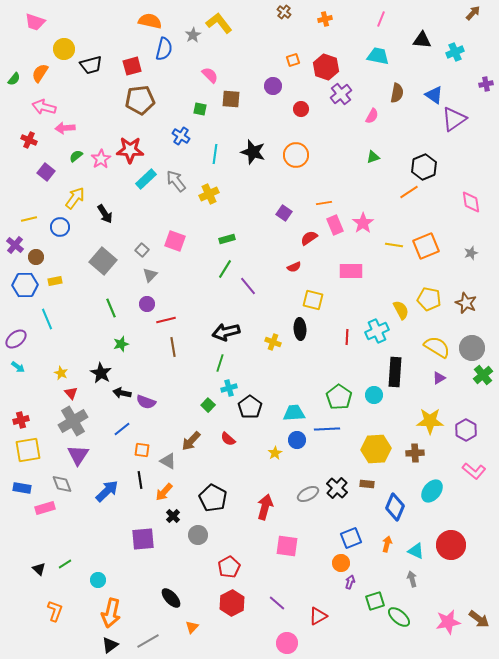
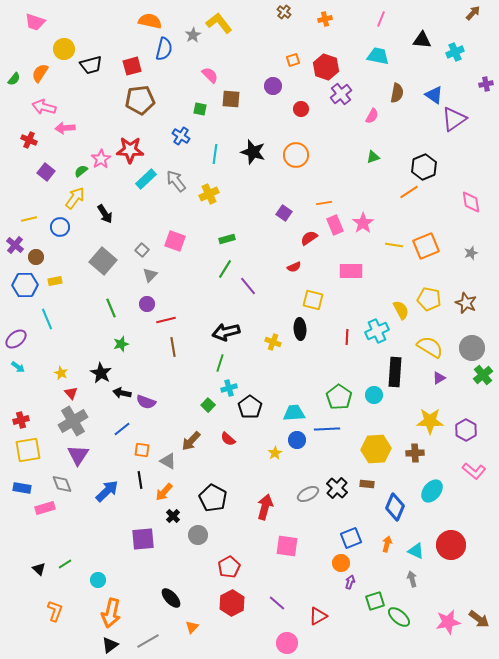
green semicircle at (76, 156): moved 5 px right, 15 px down
yellow semicircle at (437, 347): moved 7 px left
